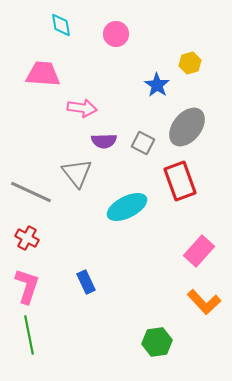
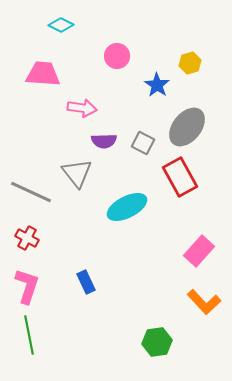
cyan diamond: rotated 55 degrees counterclockwise
pink circle: moved 1 px right, 22 px down
red rectangle: moved 4 px up; rotated 9 degrees counterclockwise
